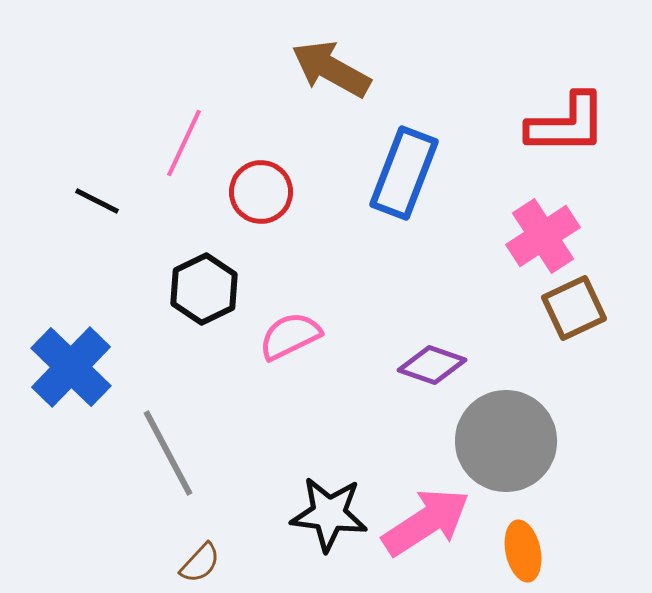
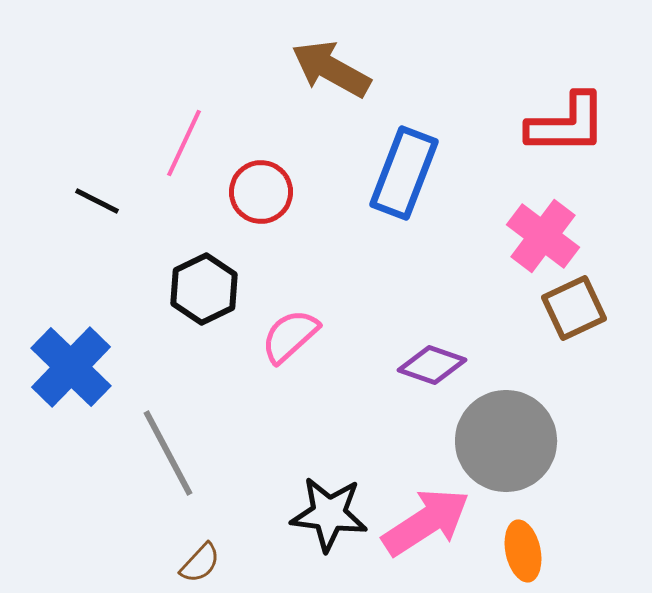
pink cross: rotated 20 degrees counterclockwise
pink semicircle: rotated 16 degrees counterclockwise
